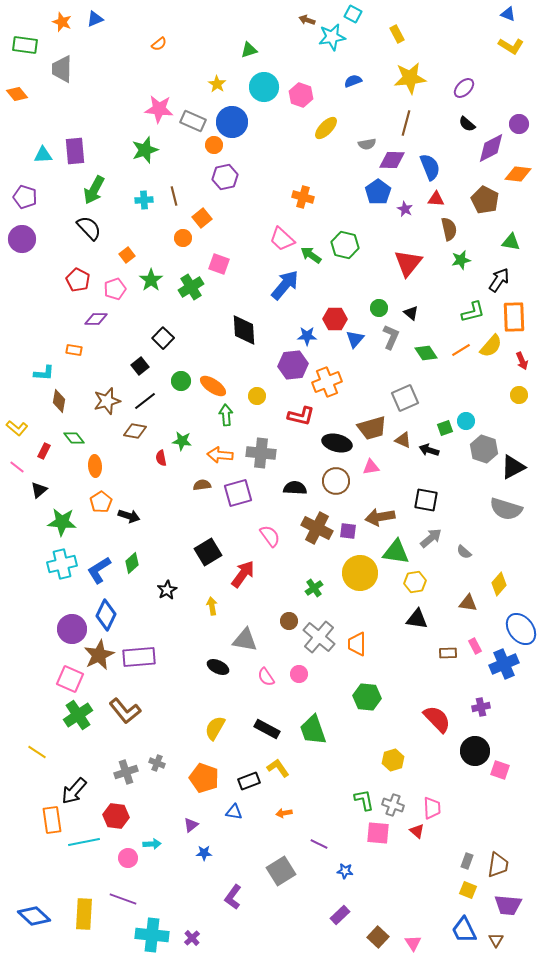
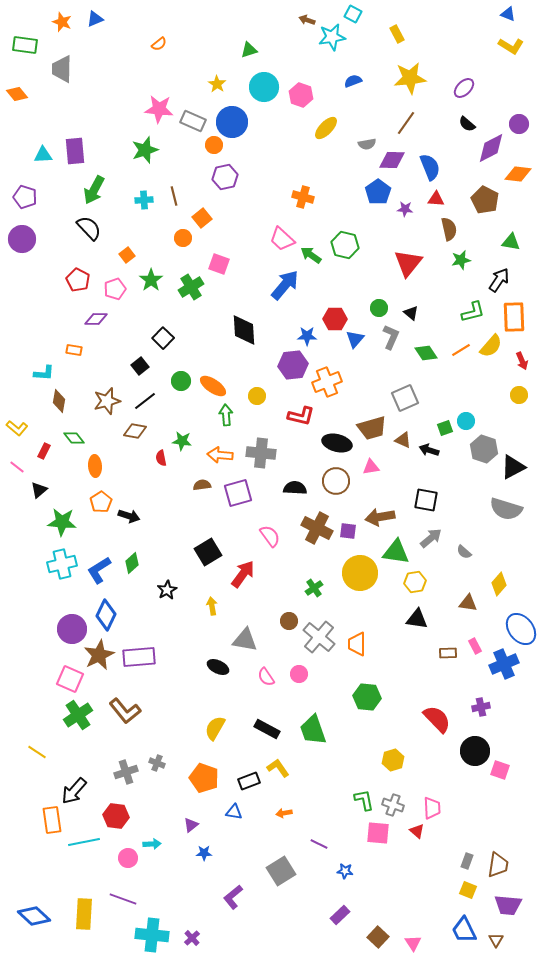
brown line at (406, 123): rotated 20 degrees clockwise
purple star at (405, 209): rotated 21 degrees counterclockwise
purple L-shape at (233, 897): rotated 15 degrees clockwise
